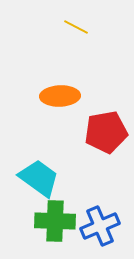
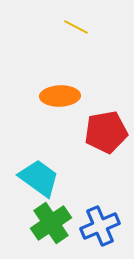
green cross: moved 4 px left, 2 px down; rotated 36 degrees counterclockwise
